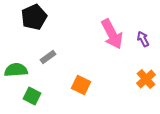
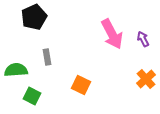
gray rectangle: moved 1 px left; rotated 63 degrees counterclockwise
